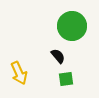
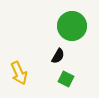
black semicircle: rotated 70 degrees clockwise
green square: rotated 35 degrees clockwise
